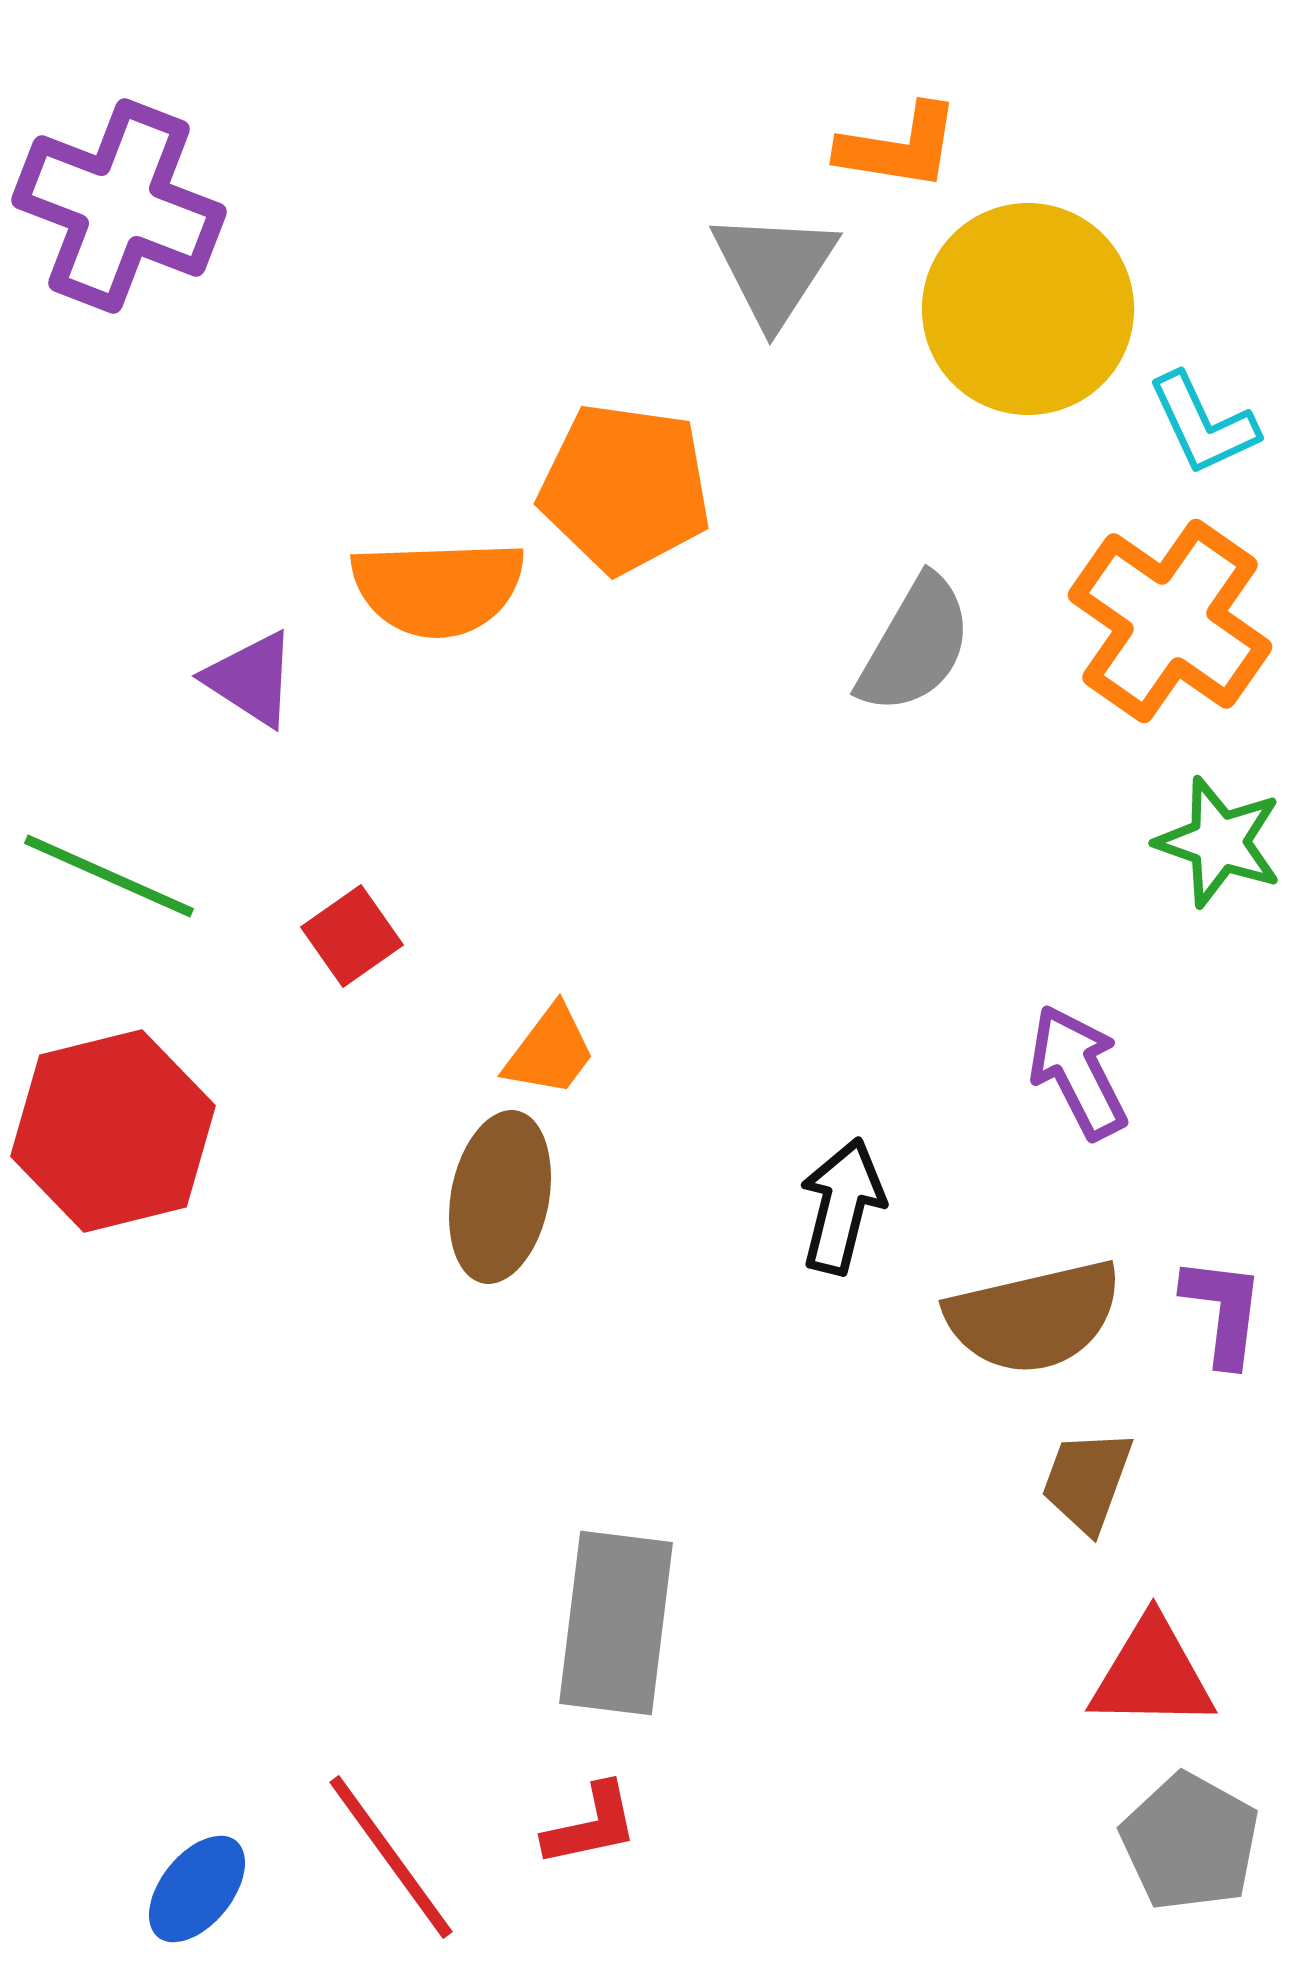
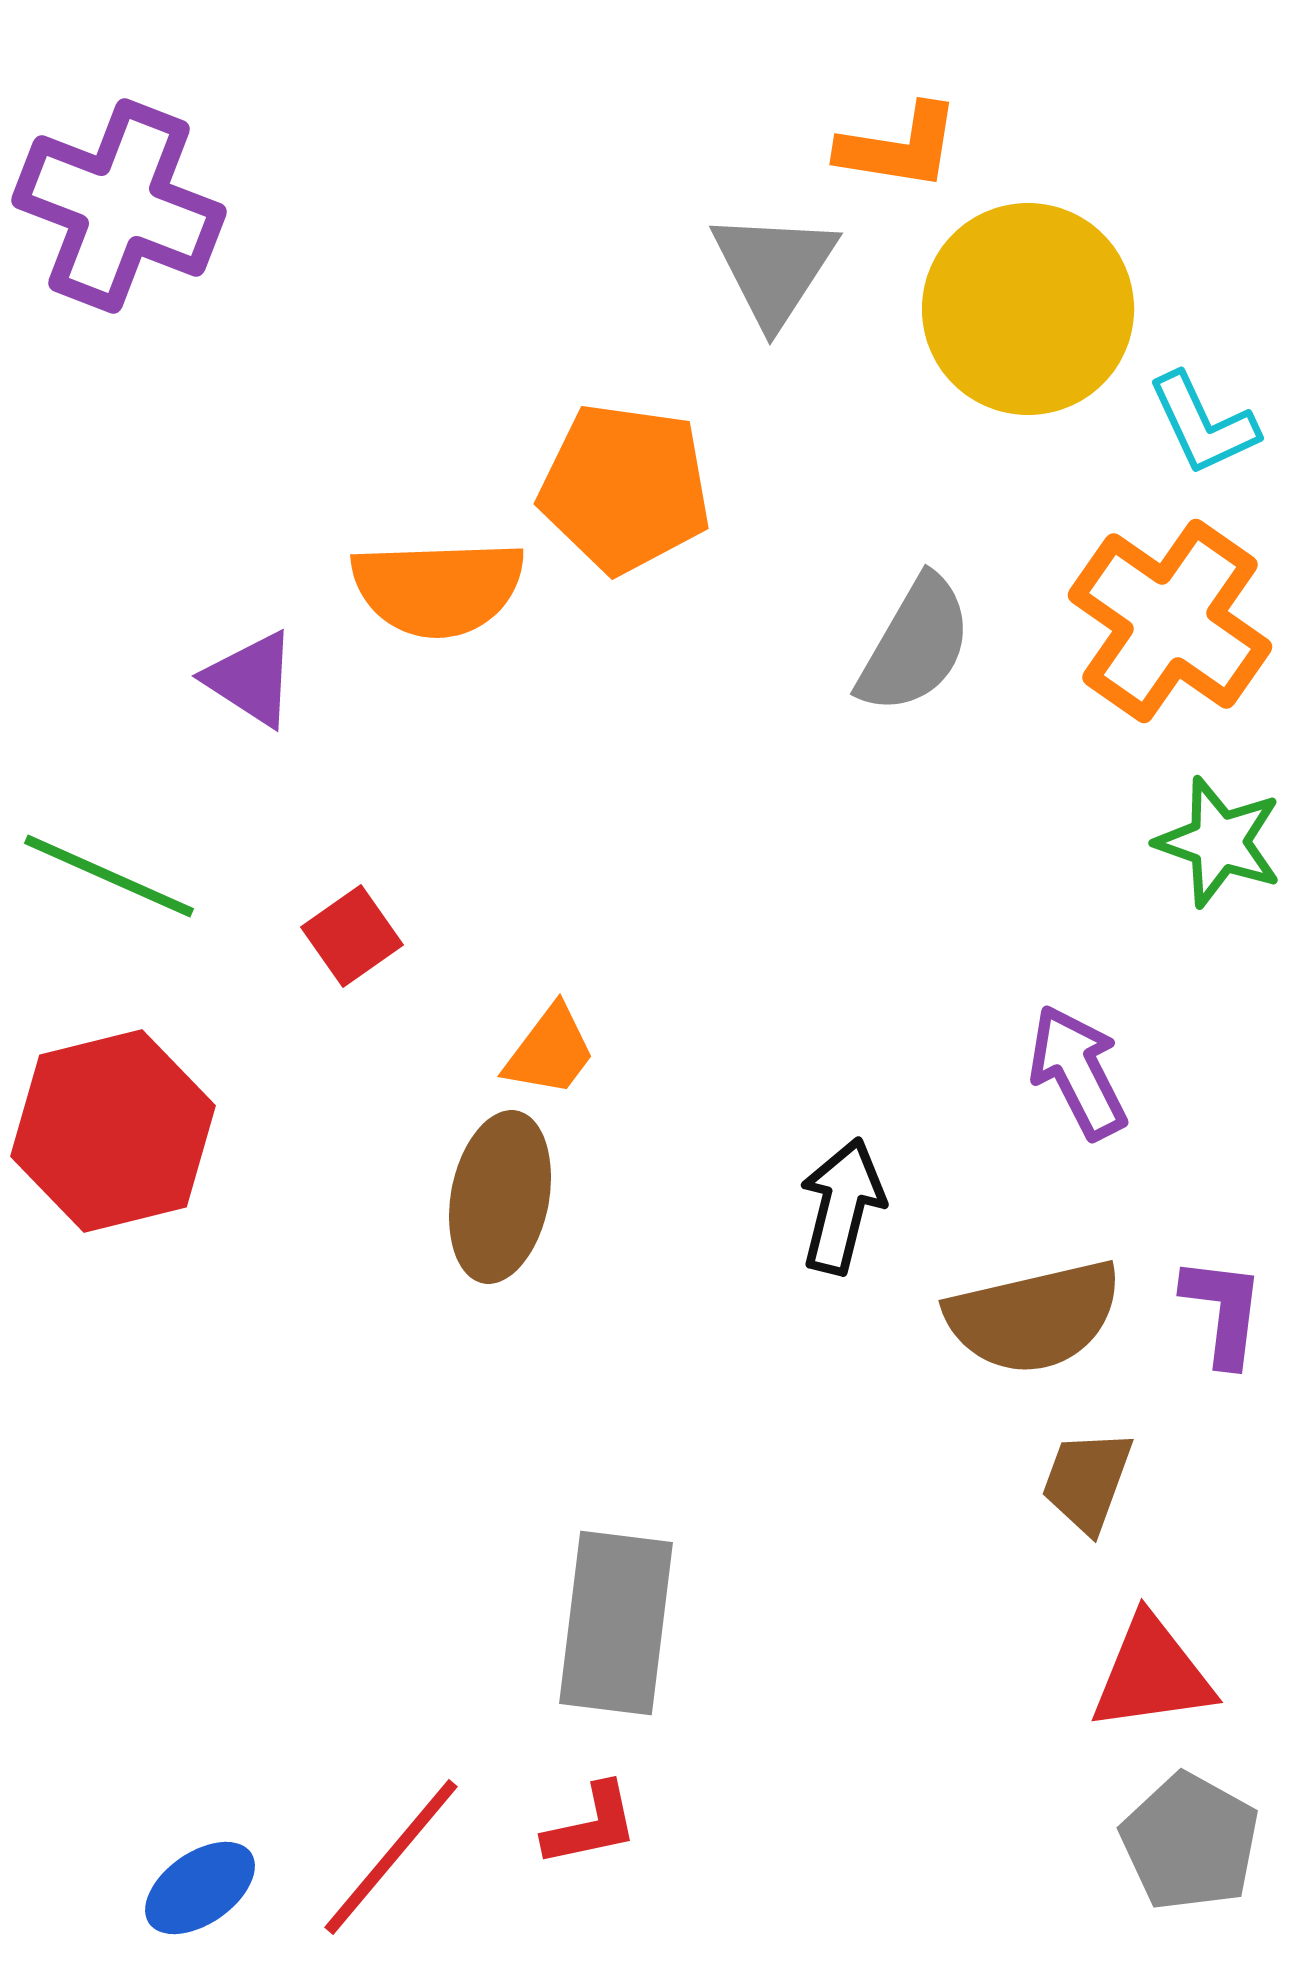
red triangle: rotated 9 degrees counterclockwise
red line: rotated 76 degrees clockwise
blue ellipse: moved 3 px right, 1 px up; rotated 16 degrees clockwise
